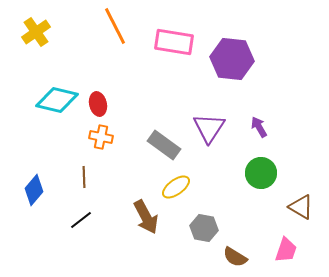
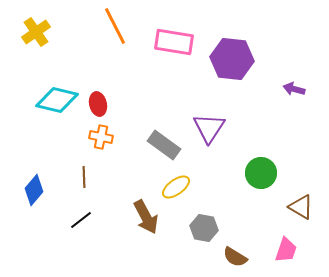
purple arrow: moved 35 px right, 38 px up; rotated 45 degrees counterclockwise
